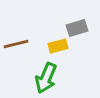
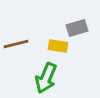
yellow rectangle: rotated 24 degrees clockwise
